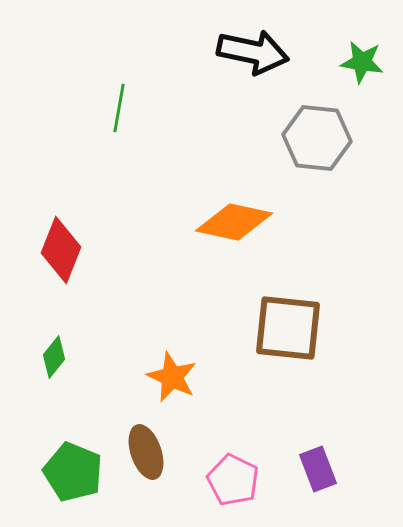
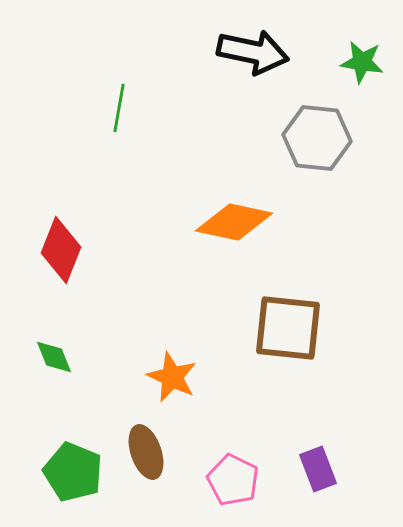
green diamond: rotated 60 degrees counterclockwise
